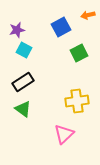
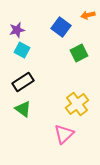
blue square: rotated 24 degrees counterclockwise
cyan square: moved 2 px left
yellow cross: moved 3 px down; rotated 30 degrees counterclockwise
